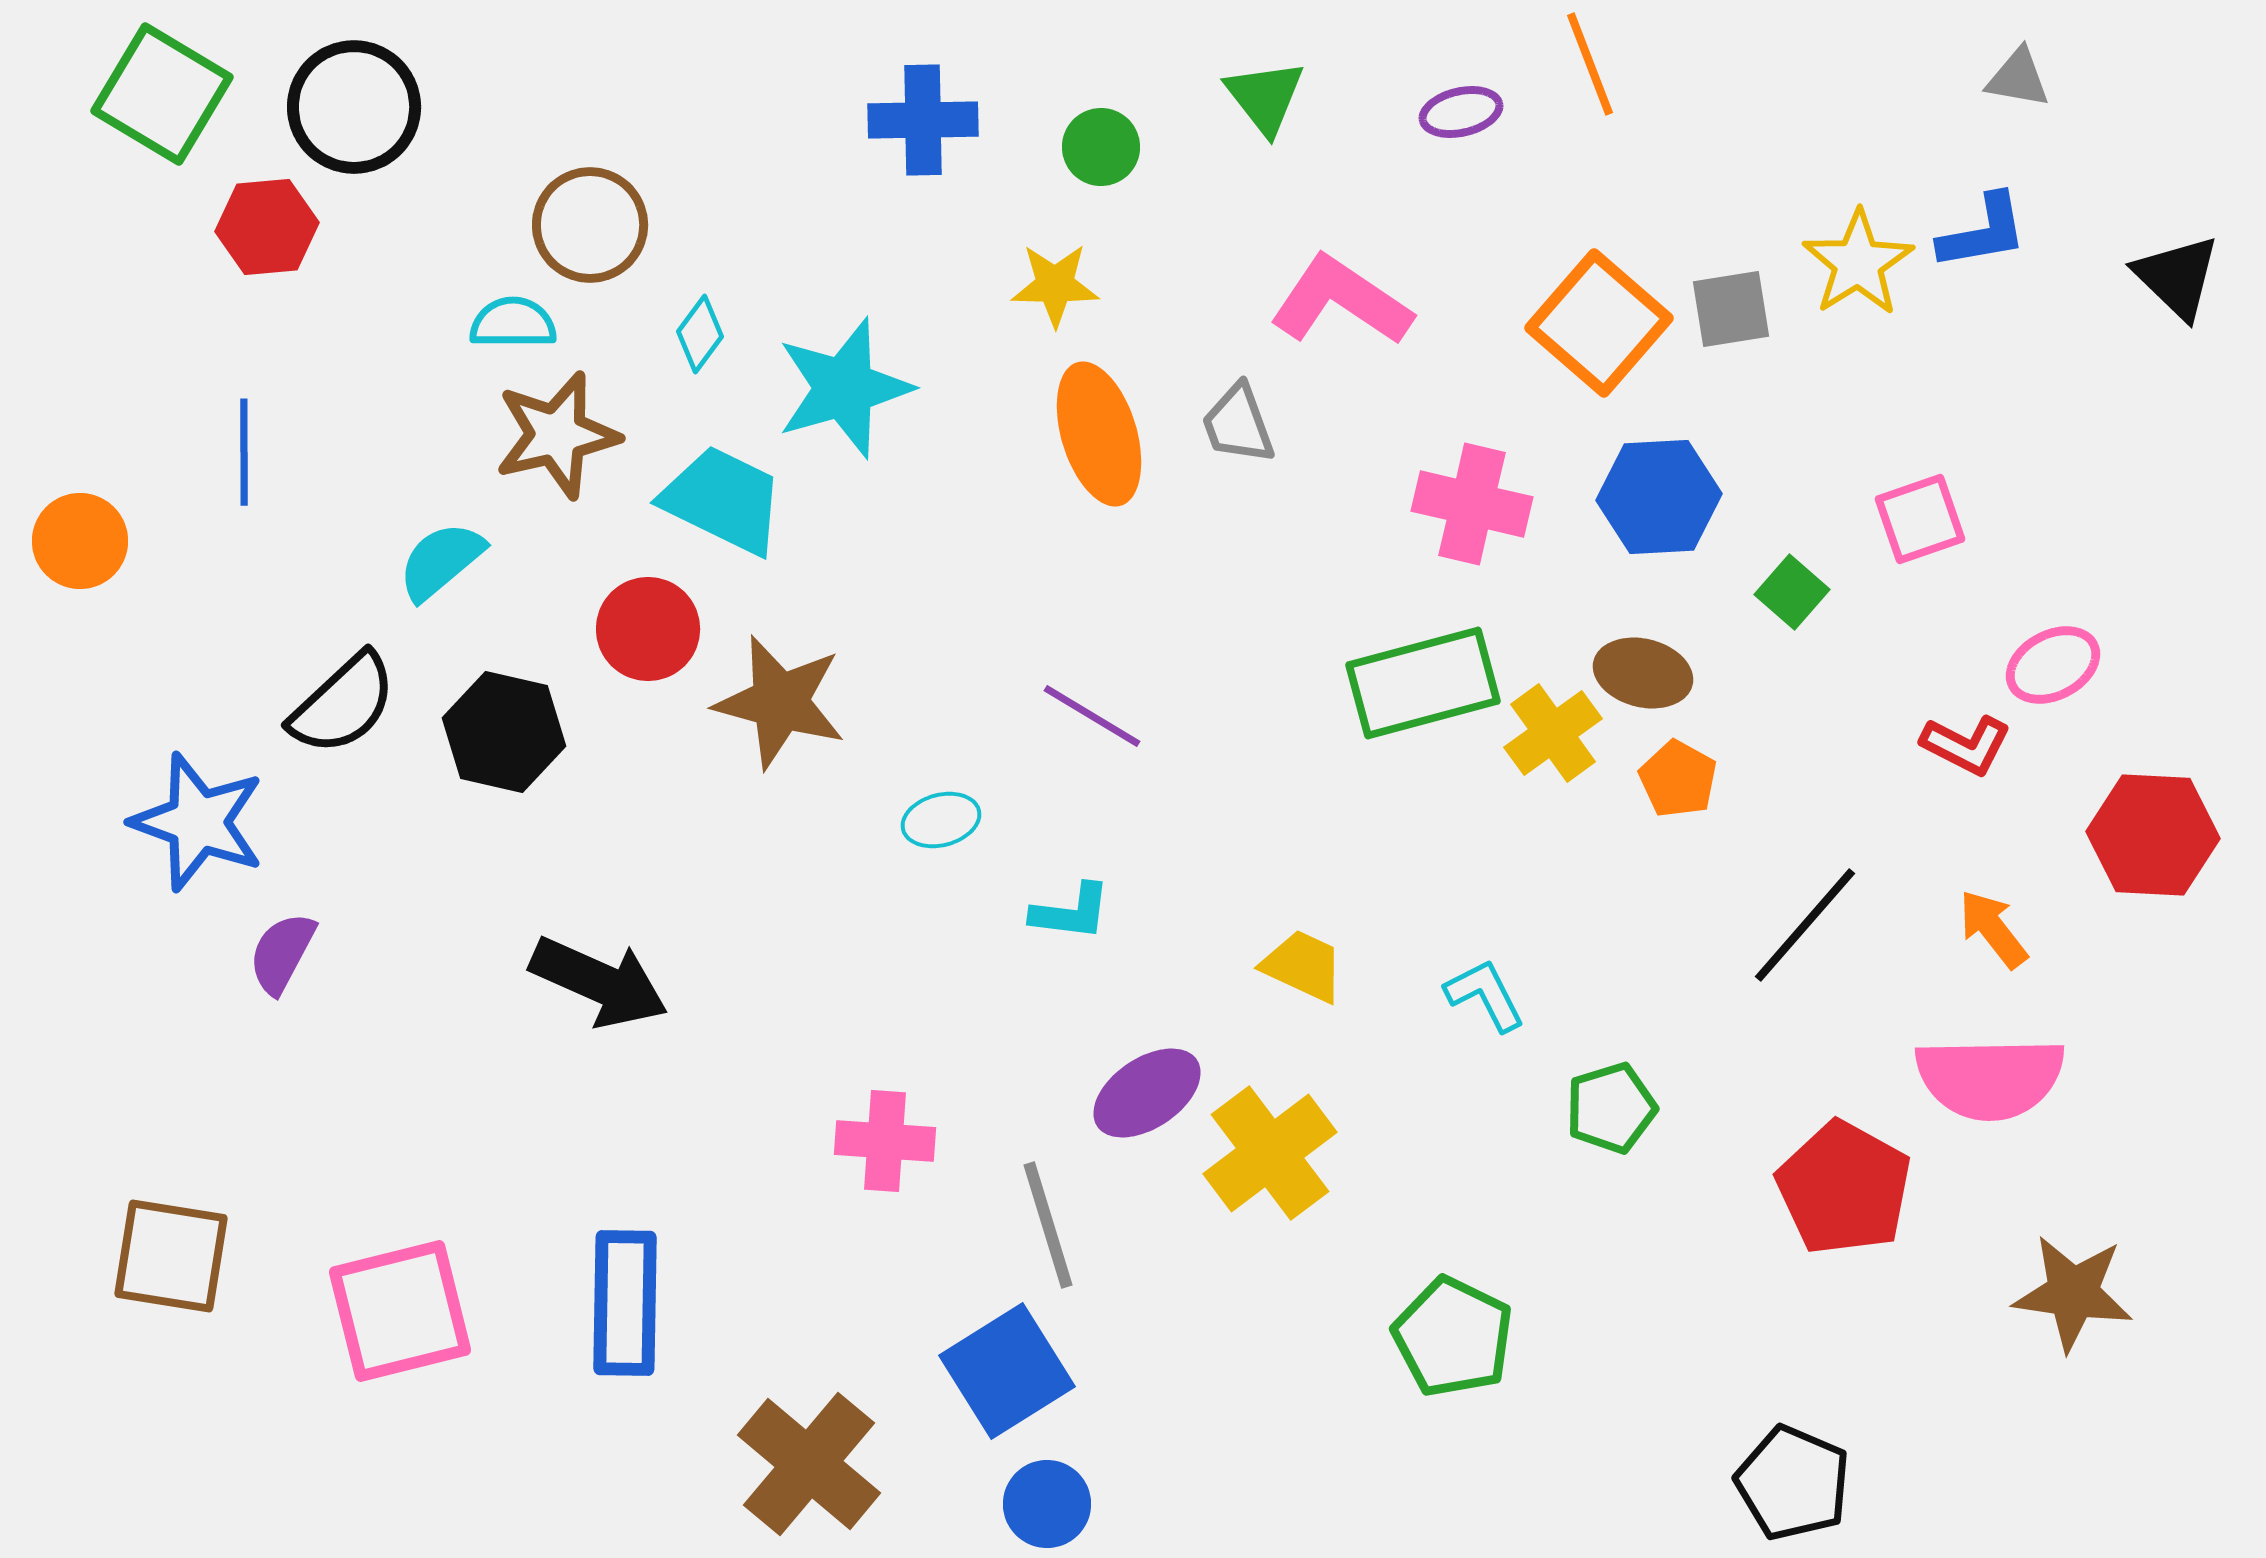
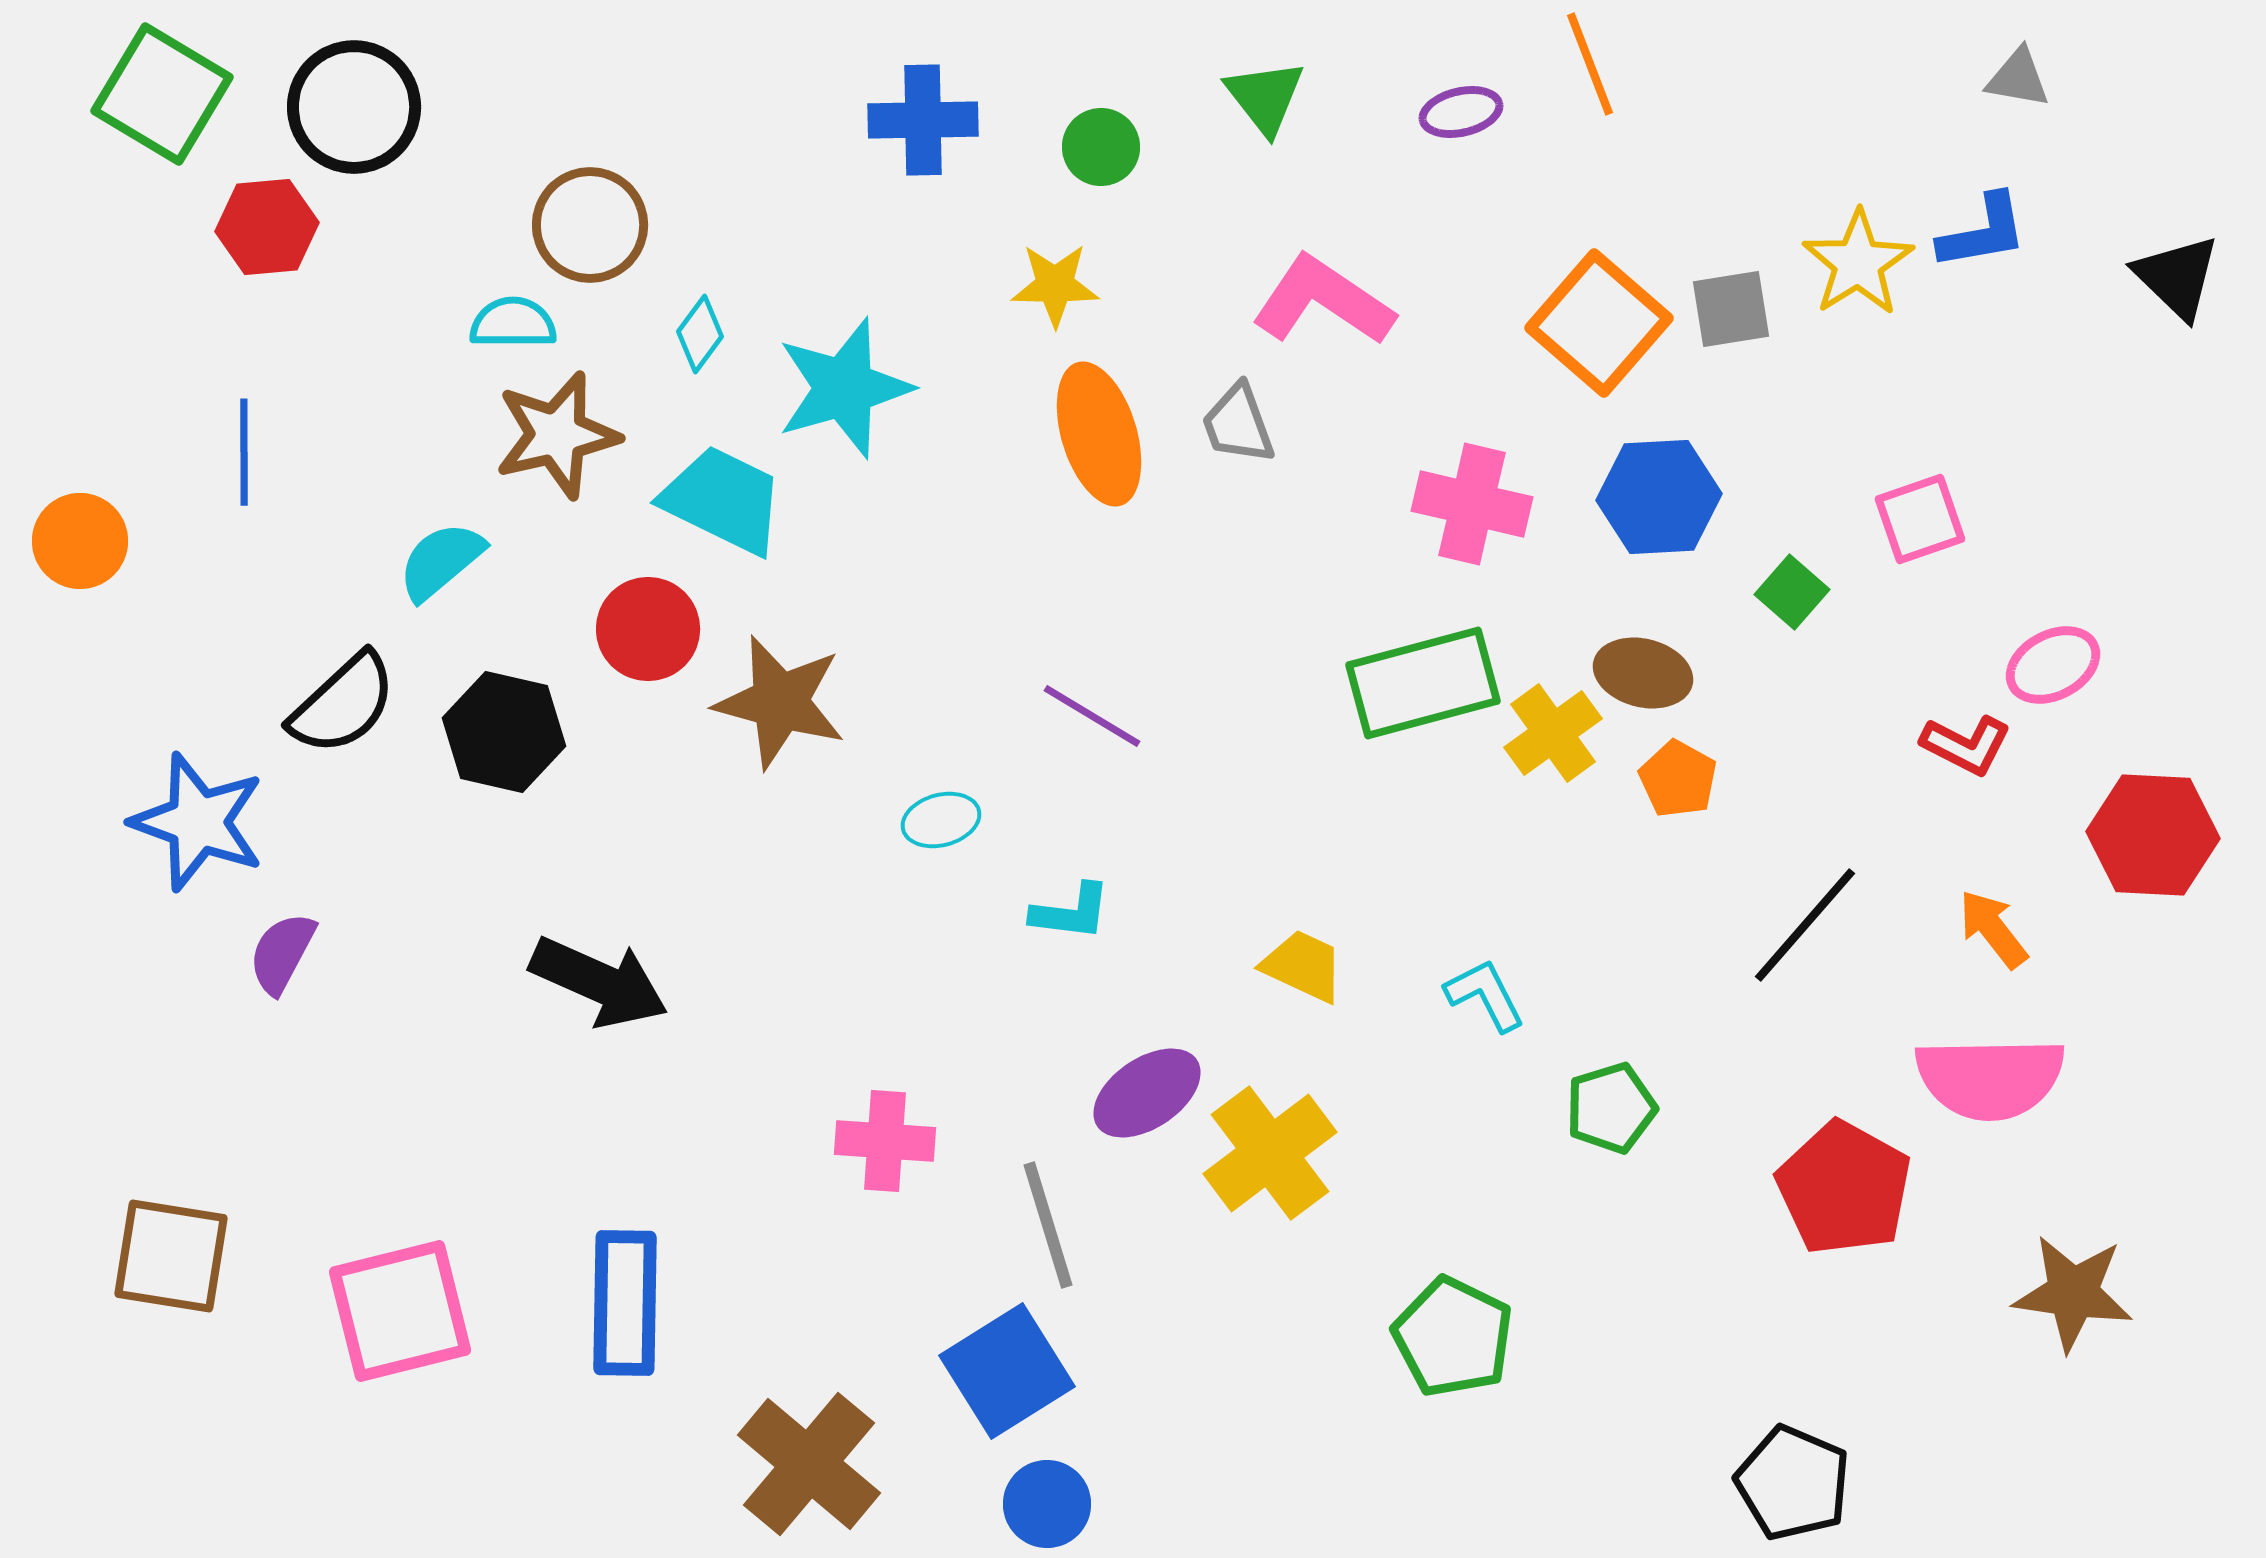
pink L-shape at (1341, 301): moved 18 px left
